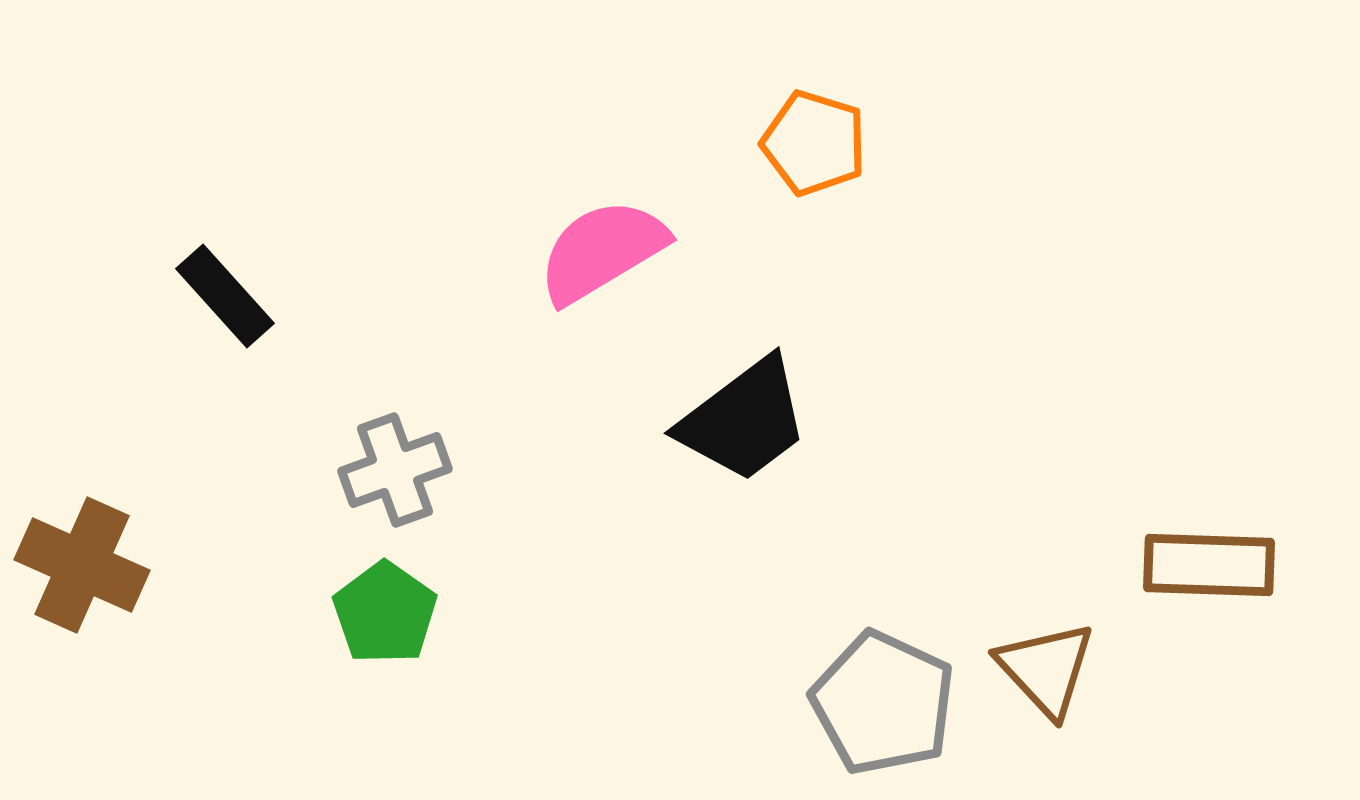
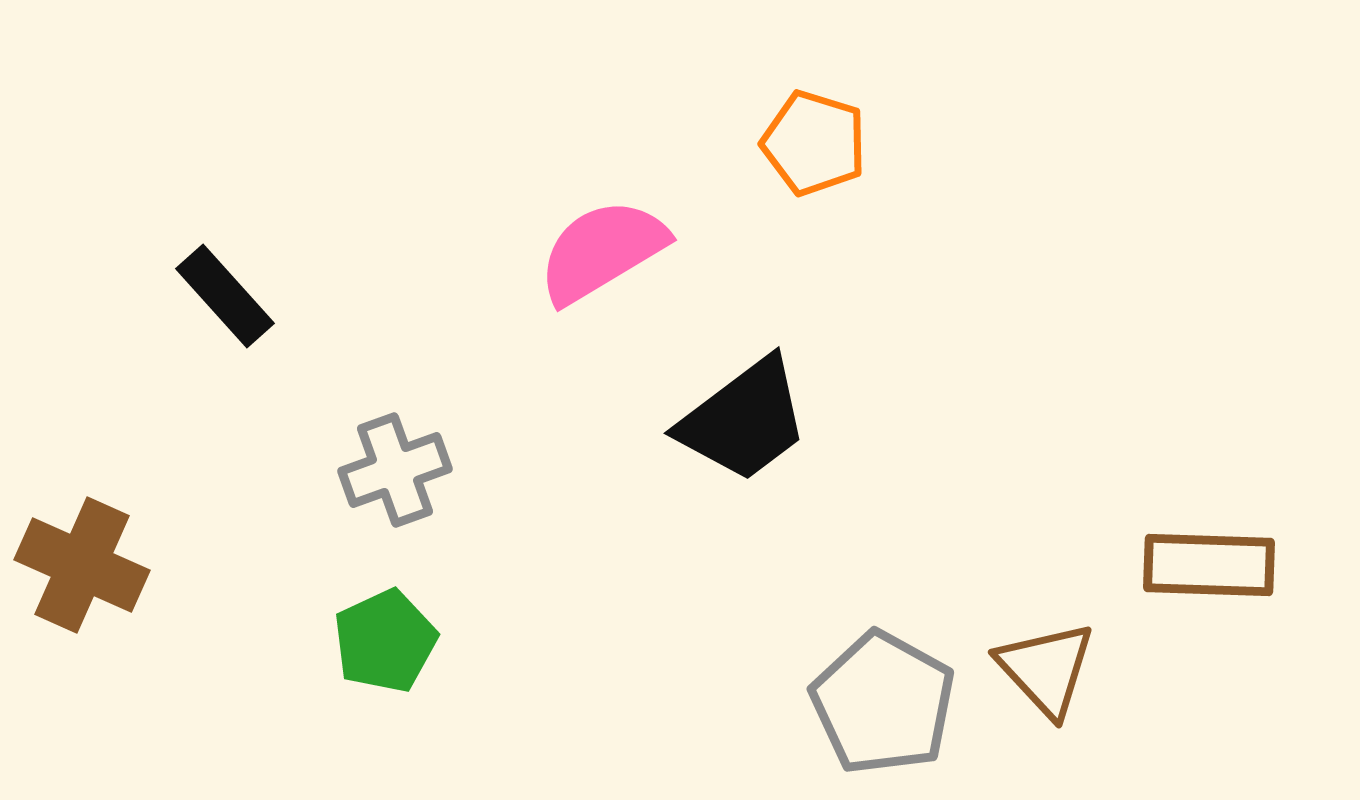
green pentagon: moved 28 px down; rotated 12 degrees clockwise
gray pentagon: rotated 4 degrees clockwise
